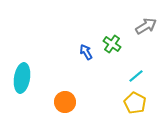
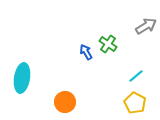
green cross: moved 4 px left
